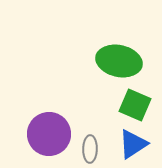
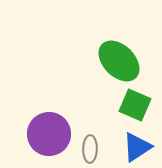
green ellipse: rotated 33 degrees clockwise
blue triangle: moved 4 px right, 3 px down
